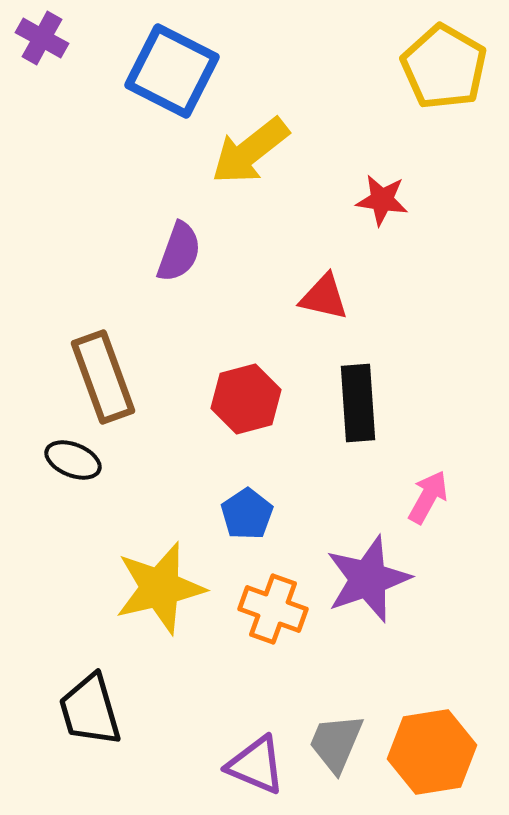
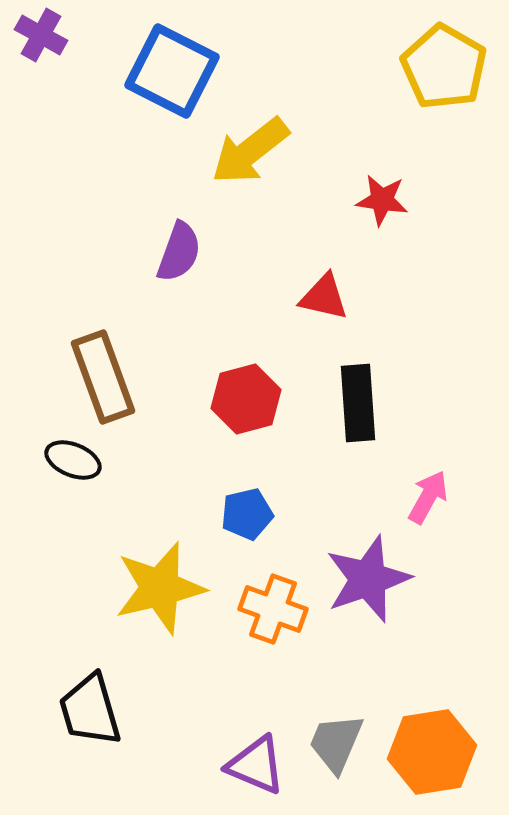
purple cross: moved 1 px left, 3 px up
blue pentagon: rotated 21 degrees clockwise
